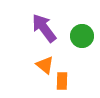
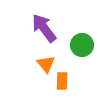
green circle: moved 9 px down
orange triangle: moved 1 px right, 1 px up; rotated 12 degrees clockwise
